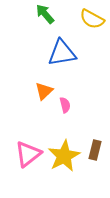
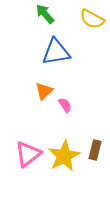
blue triangle: moved 6 px left, 1 px up
pink semicircle: rotated 21 degrees counterclockwise
